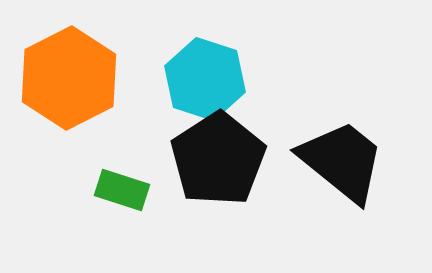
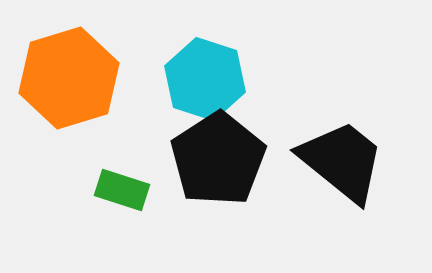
orange hexagon: rotated 10 degrees clockwise
